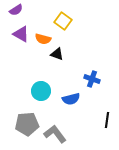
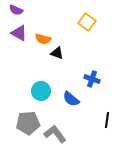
purple semicircle: rotated 56 degrees clockwise
yellow square: moved 24 px right, 1 px down
purple triangle: moved 2 px left, 1 px up
black triangle: moved 1 px up
blue semicircle: rotated 54 degrees clockwise
gray pentagon: moved 1 px right, 1 px up
